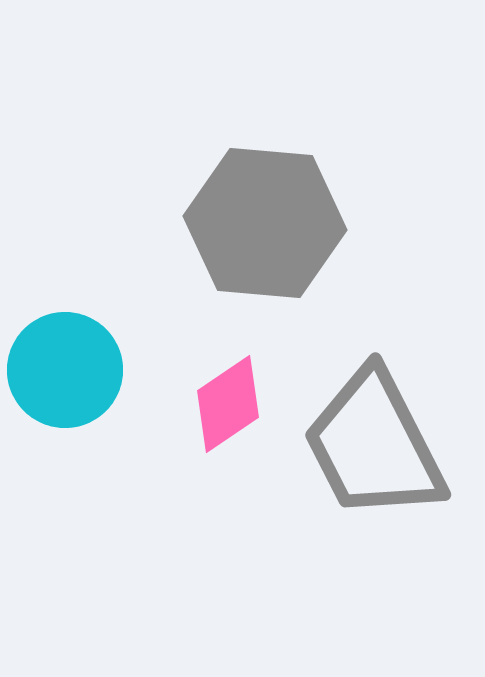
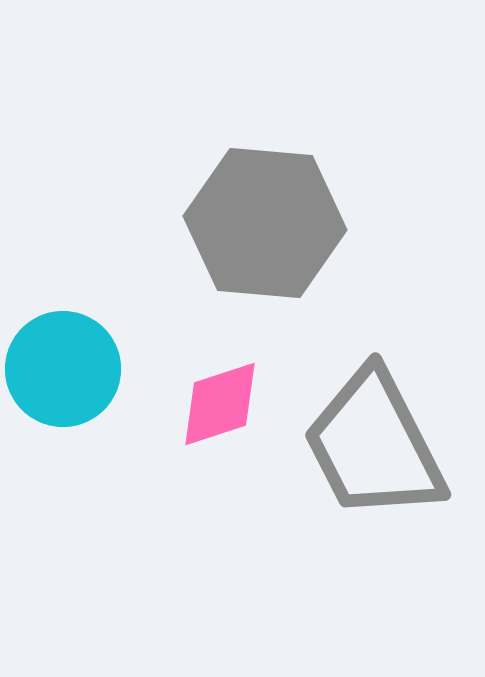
cyan circle: moved 2 px left, 1 px up
pink diamond: moved 8 px left; rotated 16 degrees clockwise
